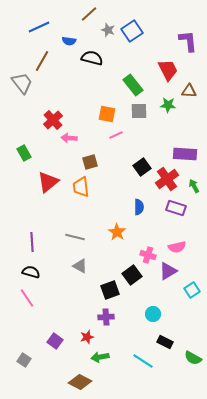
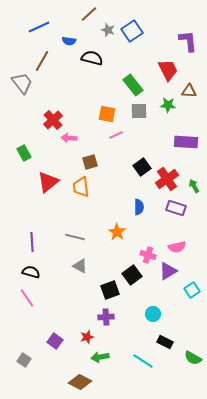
purple rectangle at (185, 154): moved 1 px right, 12 px up
